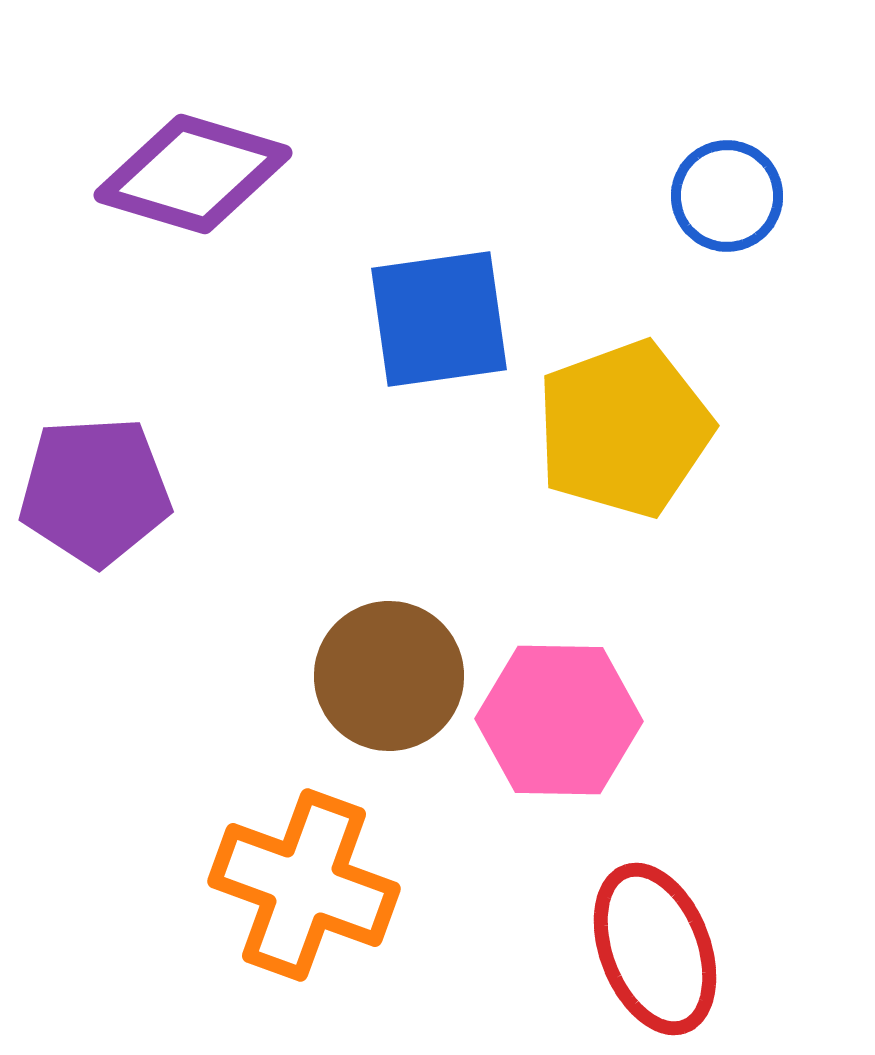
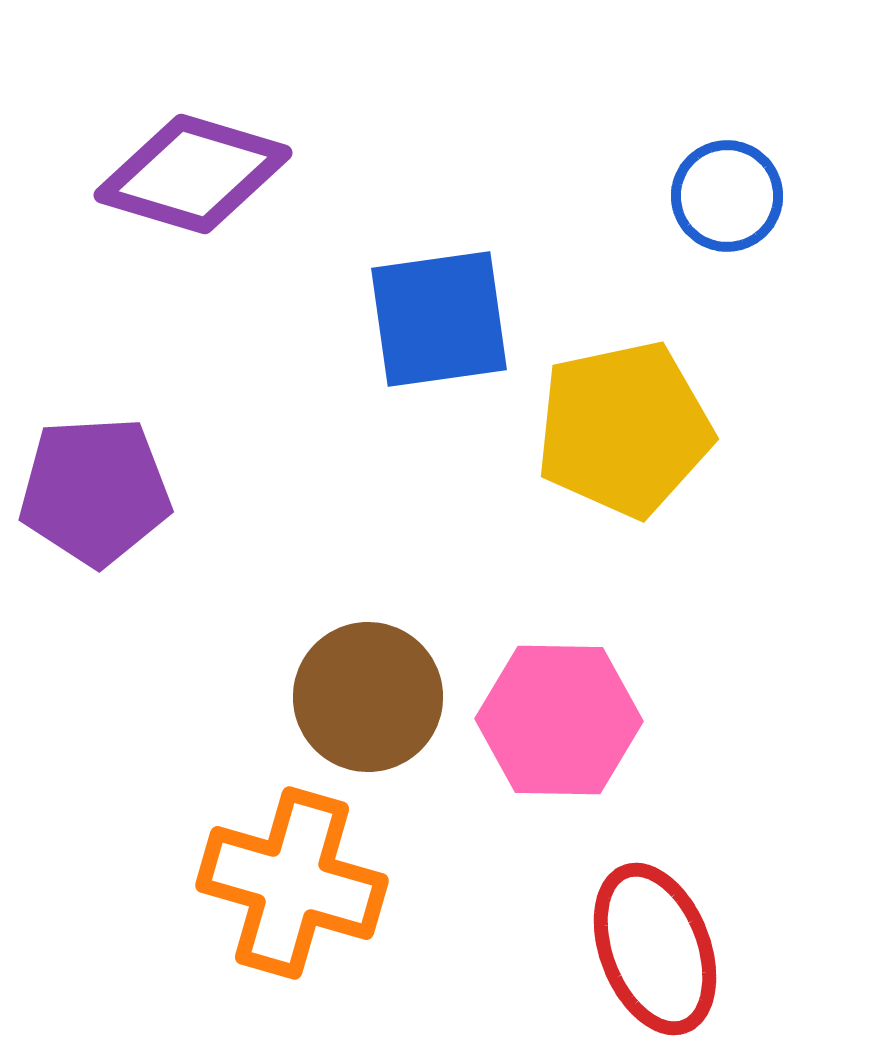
yellow pentagon: rotated 8 degrees clockwise
brown circle: moved 21 px left, 21 px down
orange cross: moved 12 px left, 2 px up; rotated 4 degrees counterclockwise
